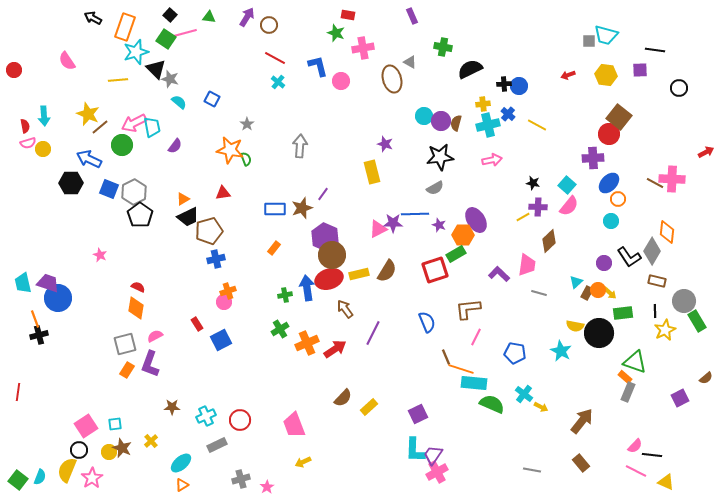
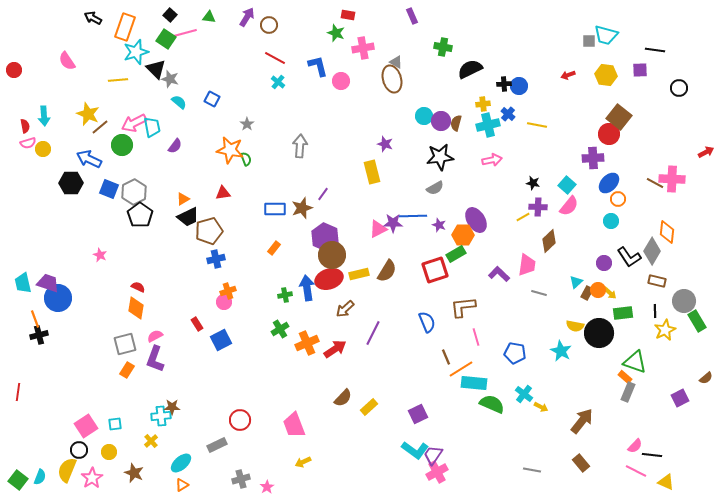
gray triangle at (410, 62): moved 14 px left
yellow line at (537, 125): rotated 18 degrees counterclockwise
blue line at (415, 214): moved 2 px left, 2 px down
brown arrow at (345, 309): rotated 96 degrees counterclockwise
brown L-shape at (468, 309): moved 5 px left, 2 px up
pink line at (476, 337): rotated 42 degrees counterclockwise
purple L-shape at (150, 364): moved 5 px right, 5 px up
orange line at (461, 369): rotated 50 degrees counterclockwise
cyan cross at (206, 416): moved 45 px left; rotated 18 degrees clockwise
brown star at (122, 448): moved 12 px right, 25 px down
cyan L-shape at (415, 450): rotated 56 degrees counterclockwise
